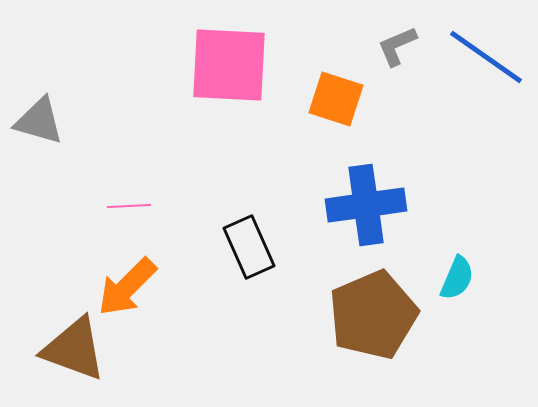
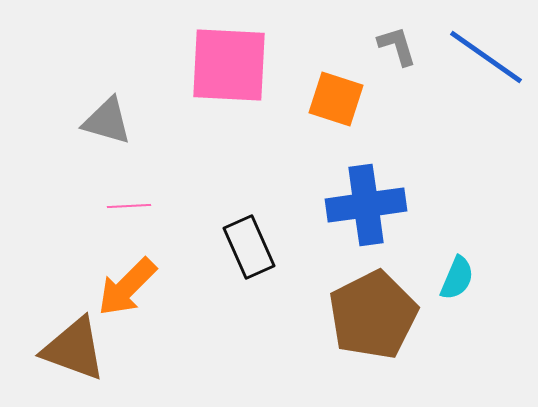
gray L-shape: rotated 96 degrees clockwise
gray triangle: moved 68 px right
brown pentagon: rotated 4 degrees counterclockwise
